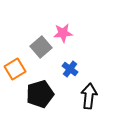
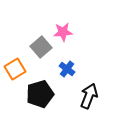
pink star: moved 1 px up
blue cross: moved 3 px left
black arrow: rotated 15 degrees clockwise
